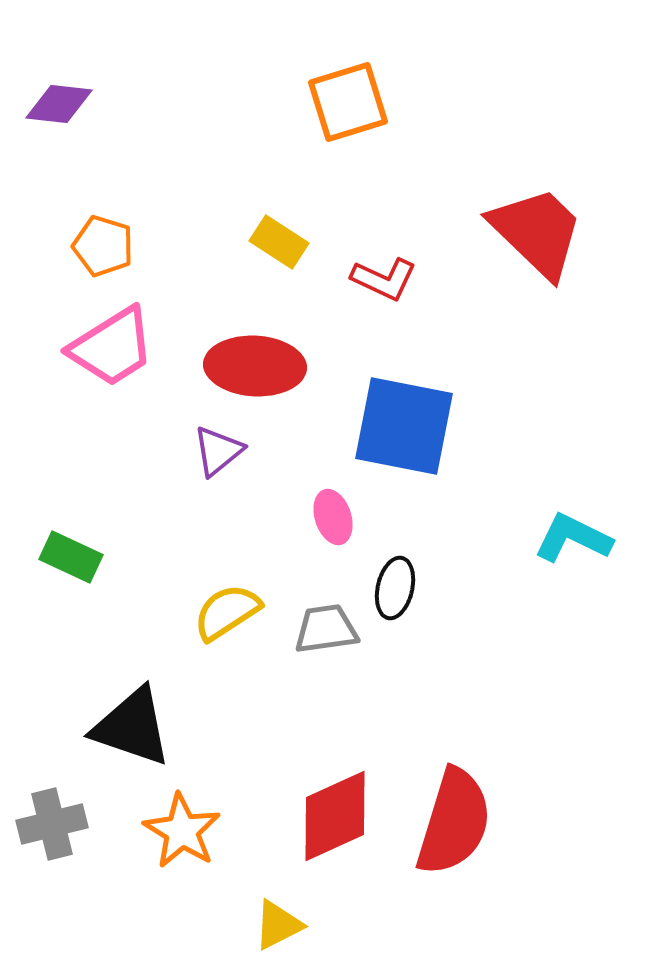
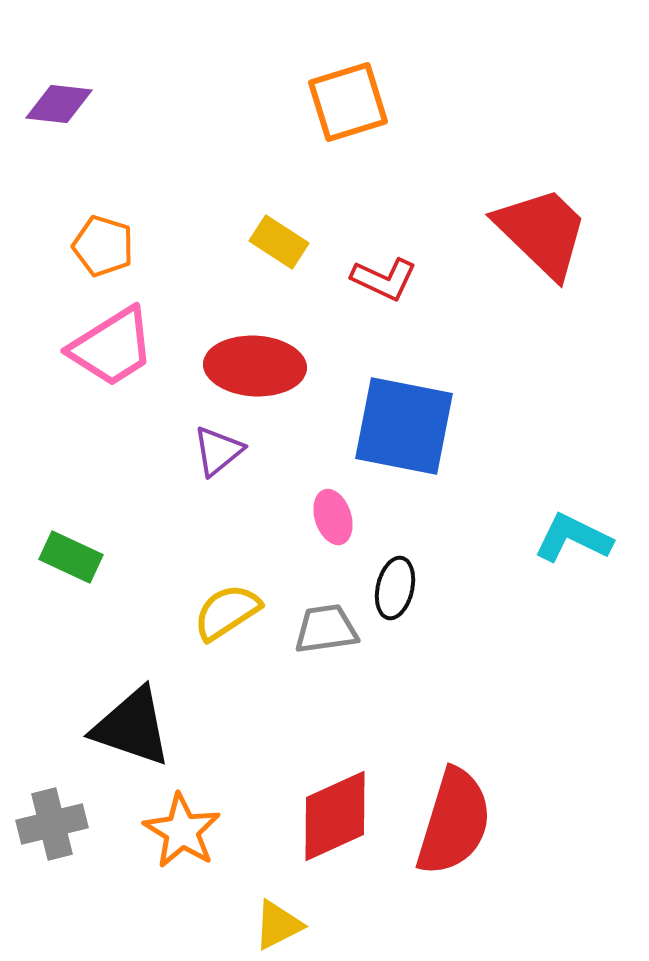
red trapezoid: moved 5 px right
